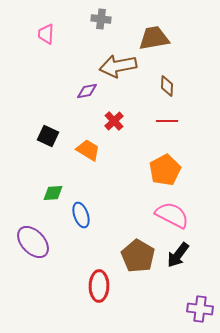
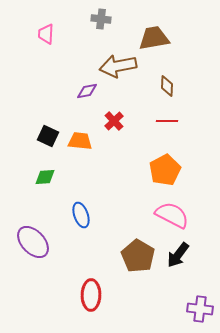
orange trapezoid: moved 8 px left, 9 px up; rotated 25 degrees counterclockwise
green diamond: moved 8 px left, 16 px up
red ellipse: moved 8 px left, 9 px down
